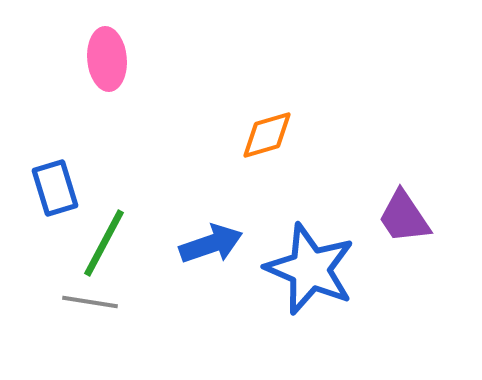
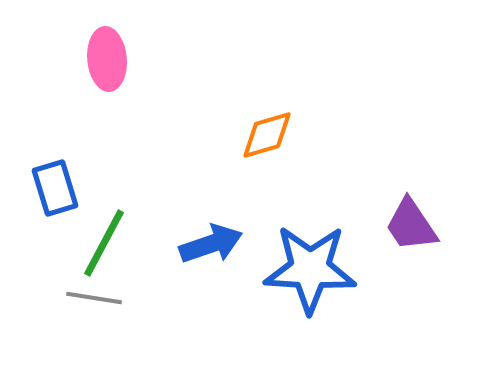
purple trapezoid: moved 7 px right, 8 px down
blue star: rotated 20 degrees counterclockwise
gray line: moved 4 px right, 4 px up
